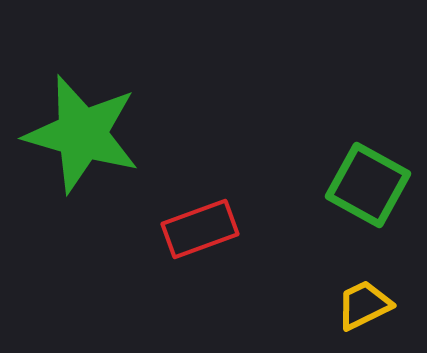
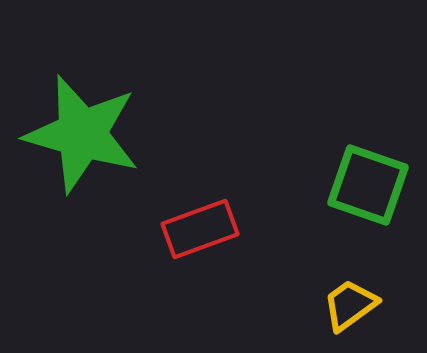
green square: rotated 10 degrees counterclockwise
yellow trapezoid: moved 14 px left; rotated 10 degrees counterclockwise
